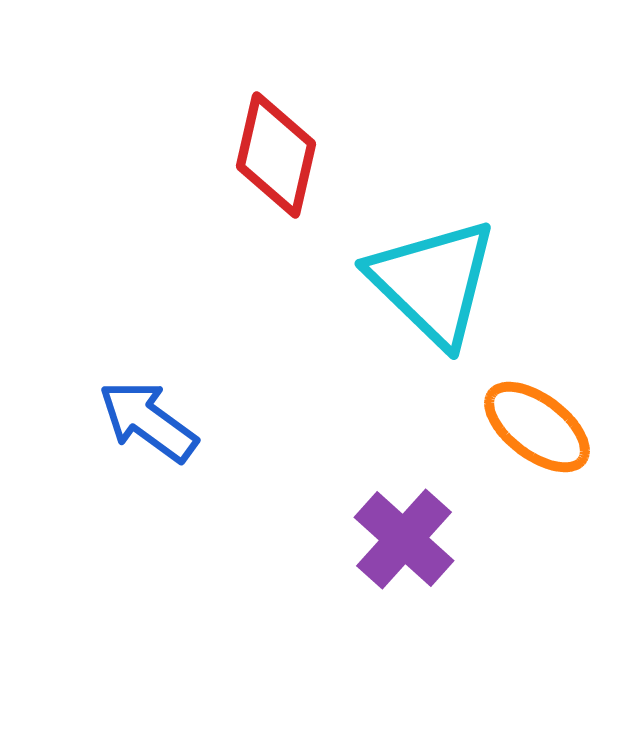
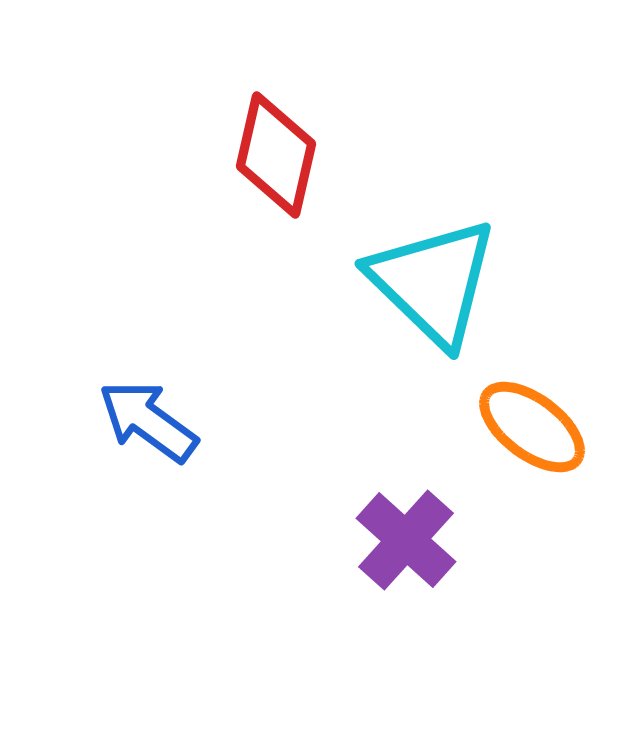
orange ellipse: moved 5 px left
purple cross: moved 2 px right, 1 px down
